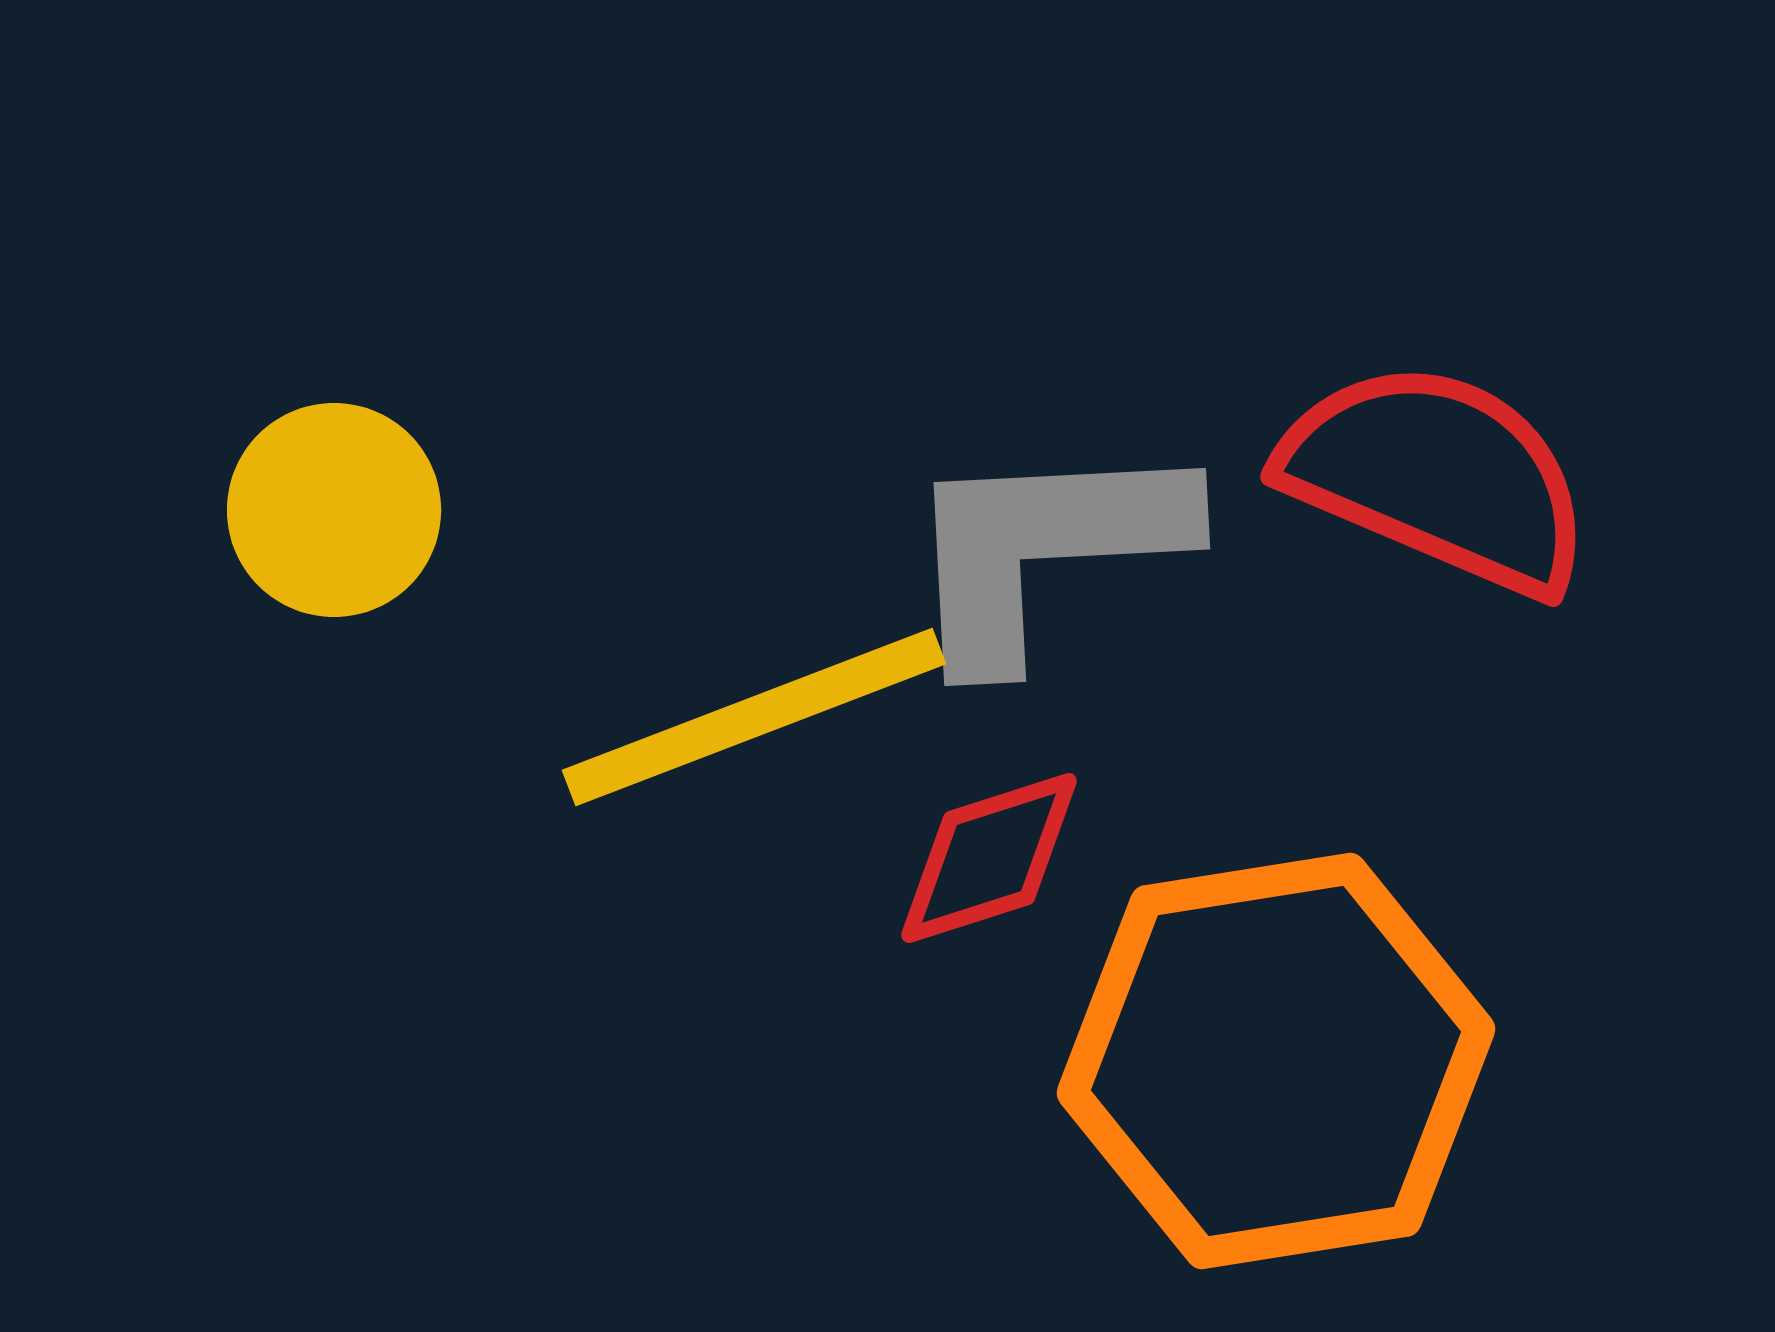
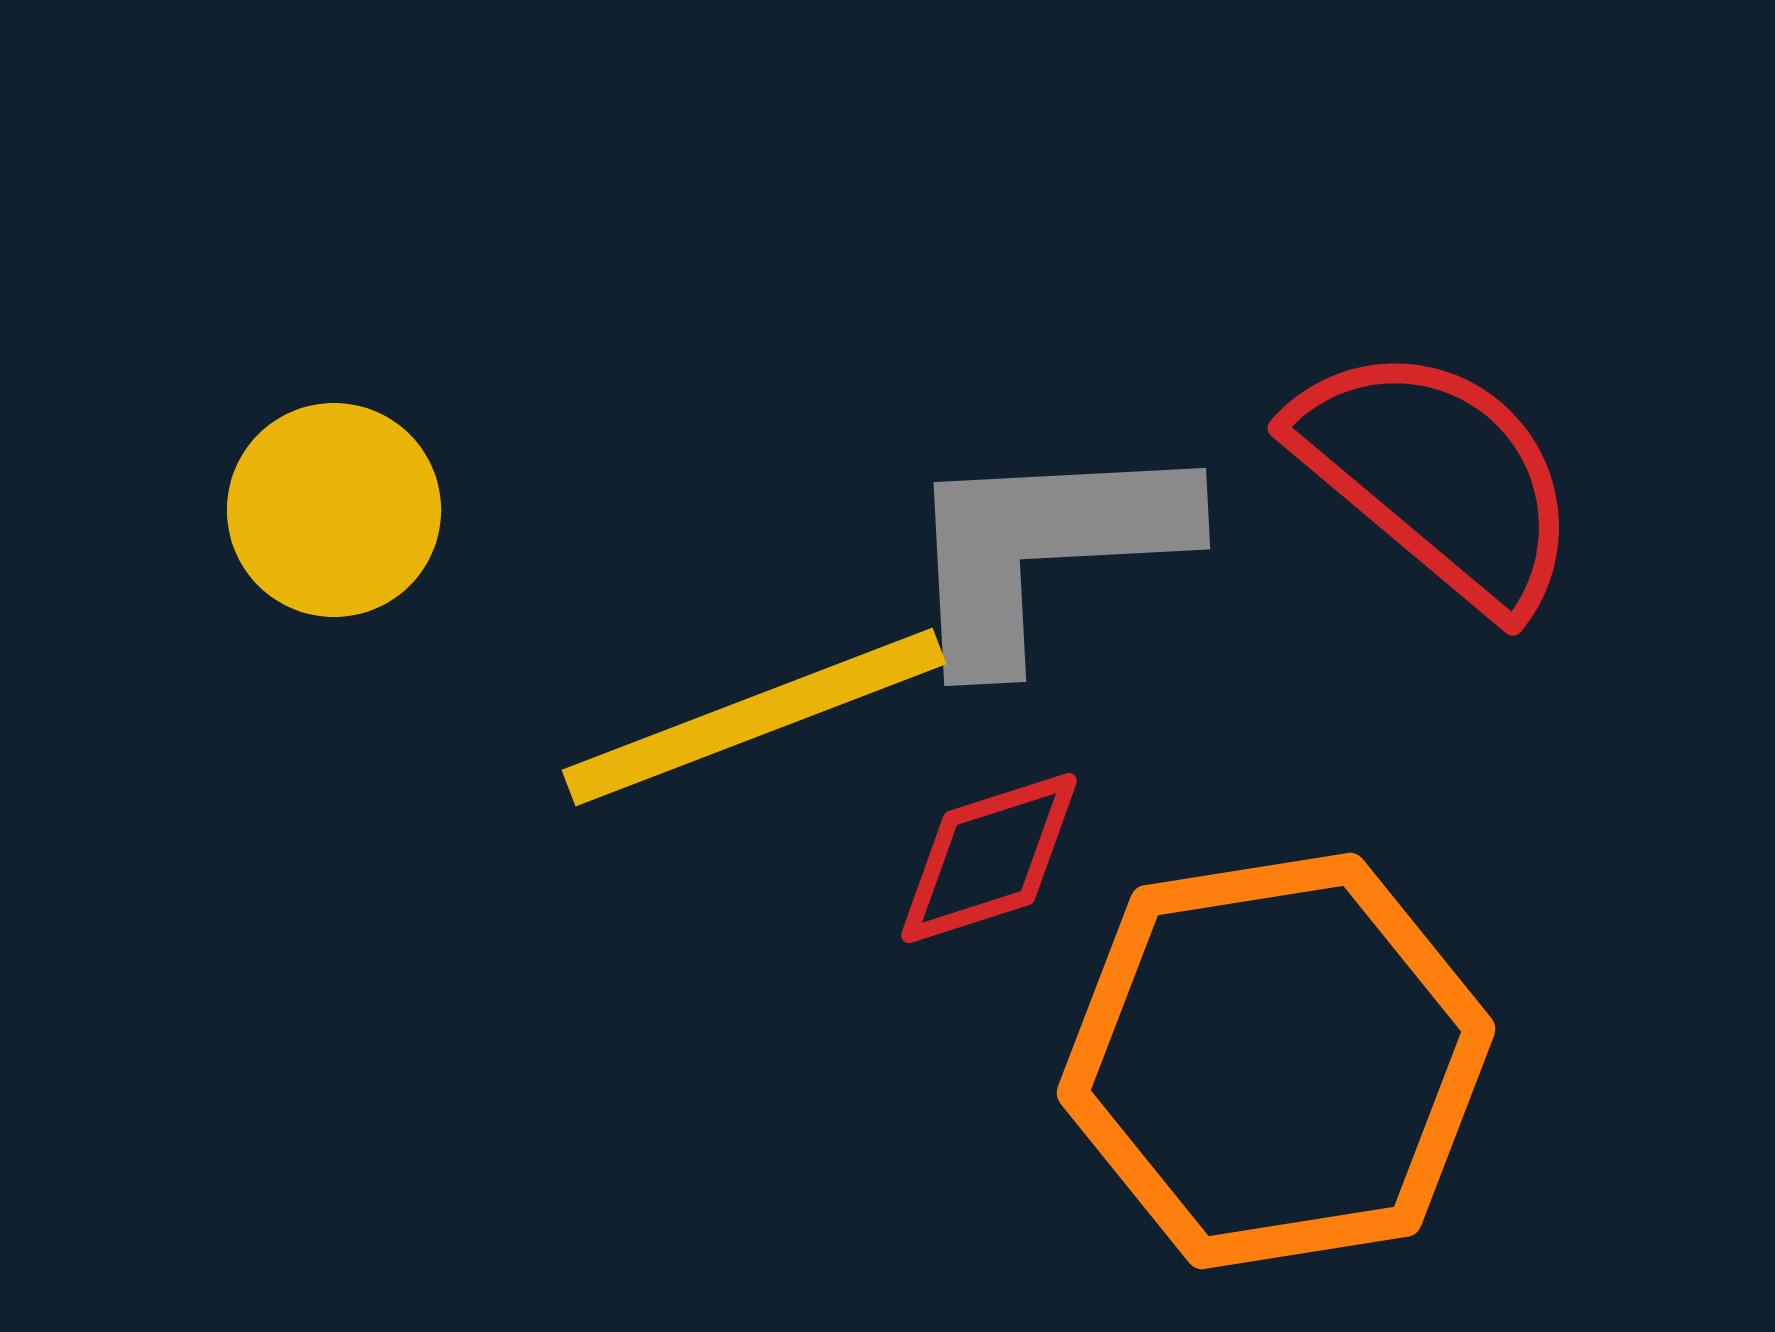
red semicircle: rotated 17 degrees clockwise
